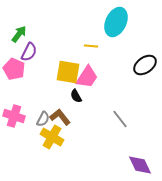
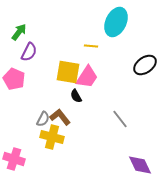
green arrow: moved 2 px up
pink pentagon: moved 10 px down
pink cross: moved 43 px down
yellow cross: rotated 15 degrees counterclockwise
